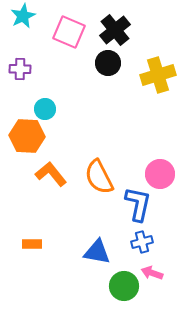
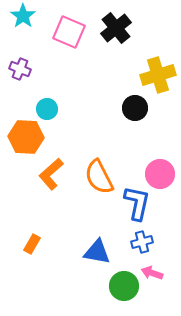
cyan star: rotated 10 degrees counterclockwise
black cross: moved 1 px right, 2 px up
black circle: moved 27 px right, 45 px down
purple cross: rotated 20 degrees clockwise
cyan circle: moved 2 px right
orange hexagon: moved 1 px left, 1 px down
orange L-shape: rotated 92 degrees counterclockwise
blue L-shape: moved 1 px left, 1 px up
orange rectangle: rotated 60 degrees counterclockwise
